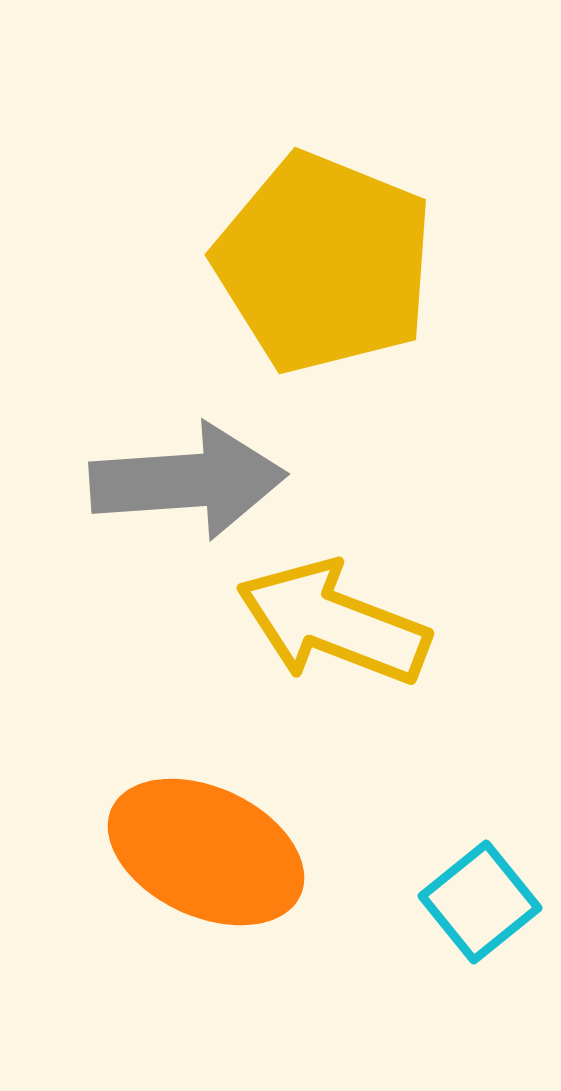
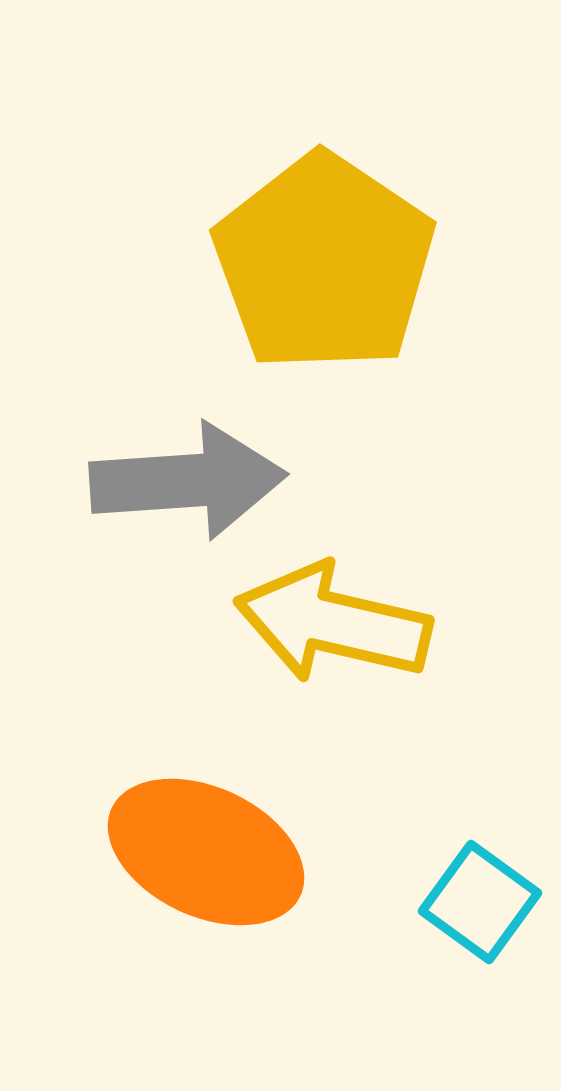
yellow pentagon: rotated 12 degrees clockwise
yellow arrow: rotated 8 degrees counterclockwise
cyan square: rotated 15 degrees counterclockwise
